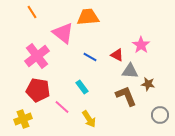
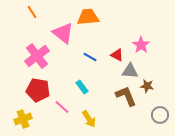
brown star: moved 1 px left, 2 px down
